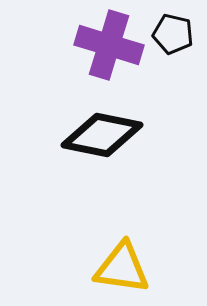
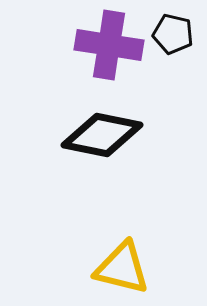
purple cross: rotated 8 degrees counterclockwise
yellow triangle: rotated 6 degrees clockwise
